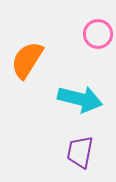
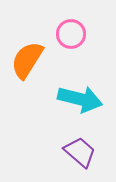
pink circle: moved 27 px left
purple trapezoid: rotated 120 degrees clockwise
